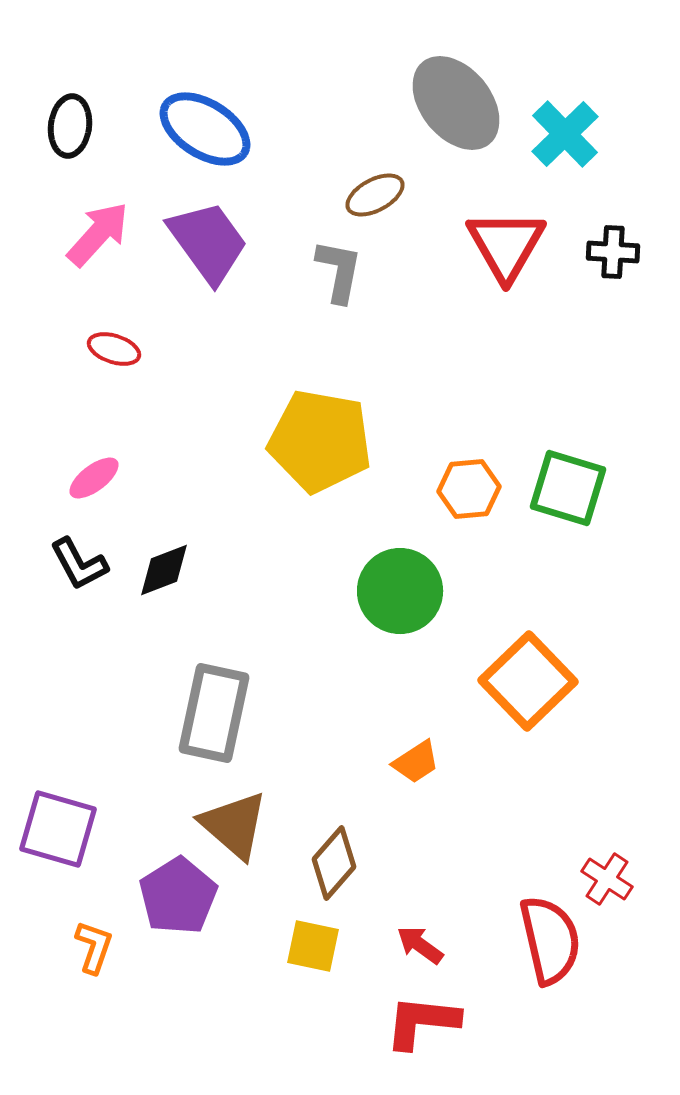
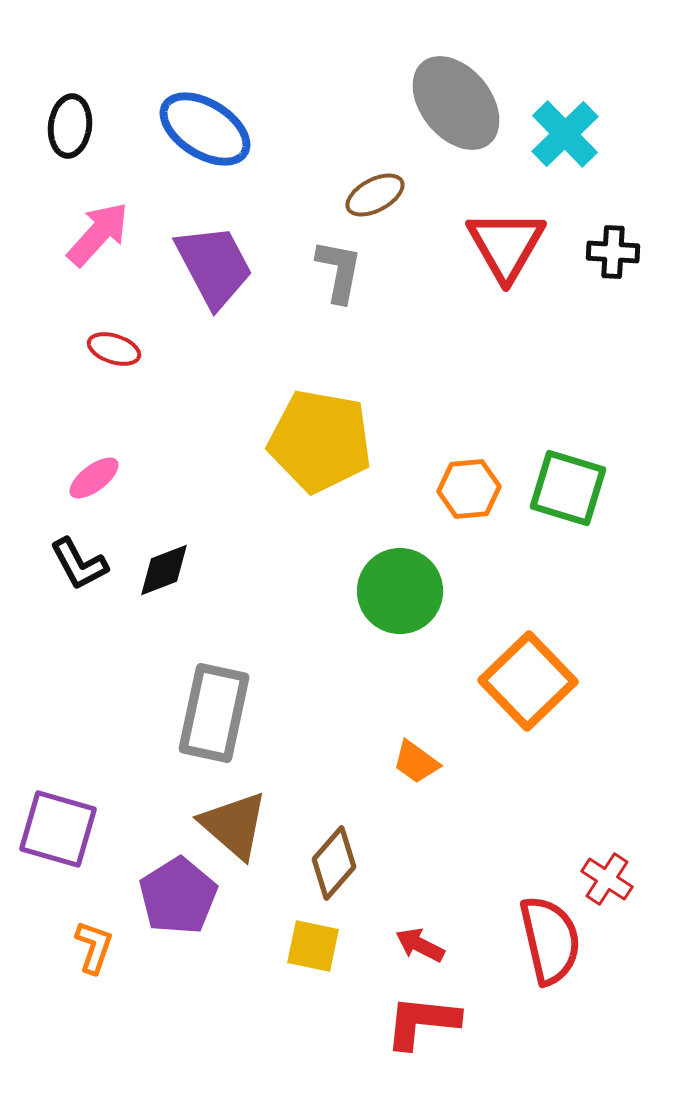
purple trapezoid: moved 6 px right, 24 px down; rotated 8 degrees clockwise
orange trapezoid: rotated 69 degrees clockwise
red arrow: rotated 9 degrees counterclockwise
